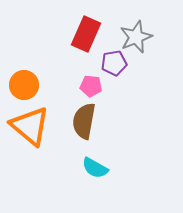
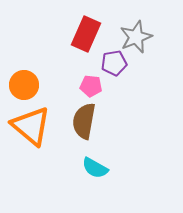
orange triangle: moved 1 px right
